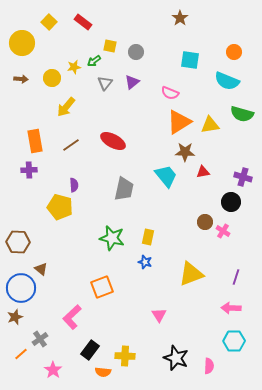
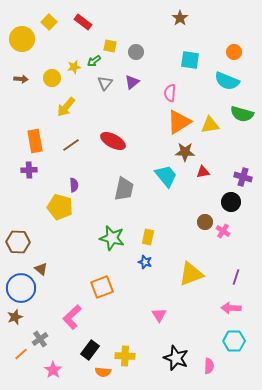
yellow circle at (22, 43): moved 4 px up
pink semicircle at (170, 93): rotated 72 degrees clockwise
